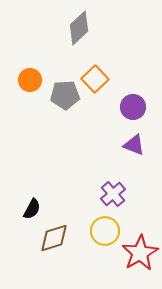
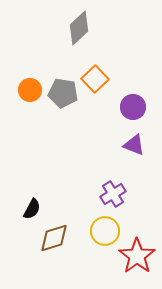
orange circle: moved 10 px down
gray pentagon: moved 2 px left, 2 px up; rotated 12 degrees clockwise
purple cross: rotated 10 degrees clockwise
red star: moved 3 px left, 3 px down; rotated 6 degrees counterclockwise
